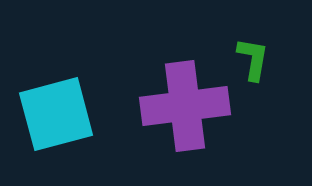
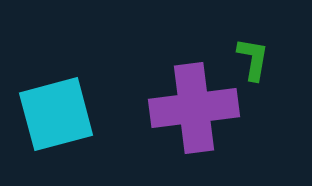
purple cross: moved 9 px right, 2 px down
